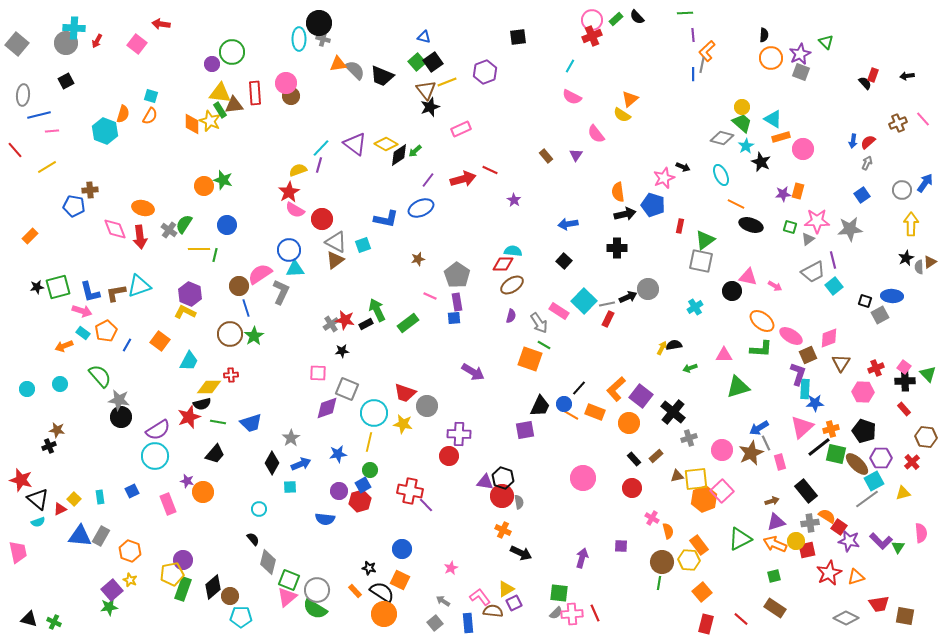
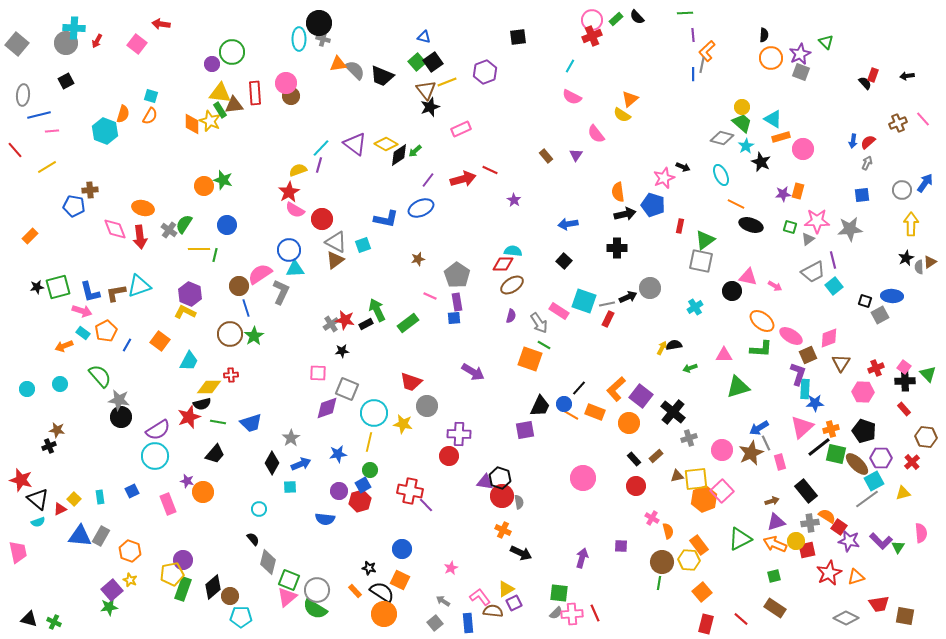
blue square at (862, 195): rotated 28 degrees clockwise
gray circle at (648, 289): moved 2 px right, 1 px up
cyan square at (584, 301): rotated 25 degrees counterclockwise
red trapezoid at (405, 393): moved 6 px right, 11 px up
black hexagon at (503, 478): moved 3 px left
red circle at (632, 488): moved 4 px right, 2 px up
